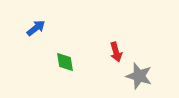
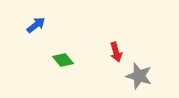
blue arrow: moved 3 px up
green diamond: moved 2 px left, 2 px up; rotated 30 degrees counterclockwise
